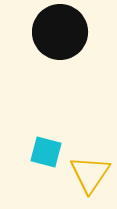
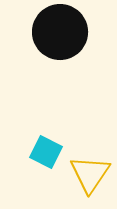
cyan square: rotated 12 degrees clockwise
